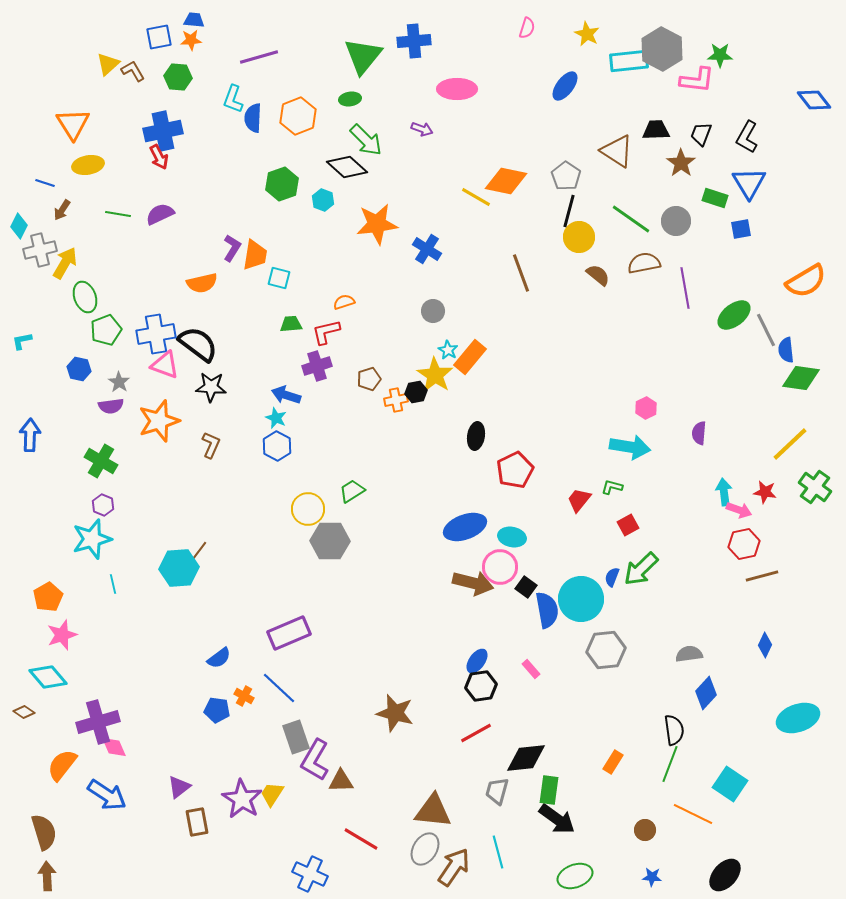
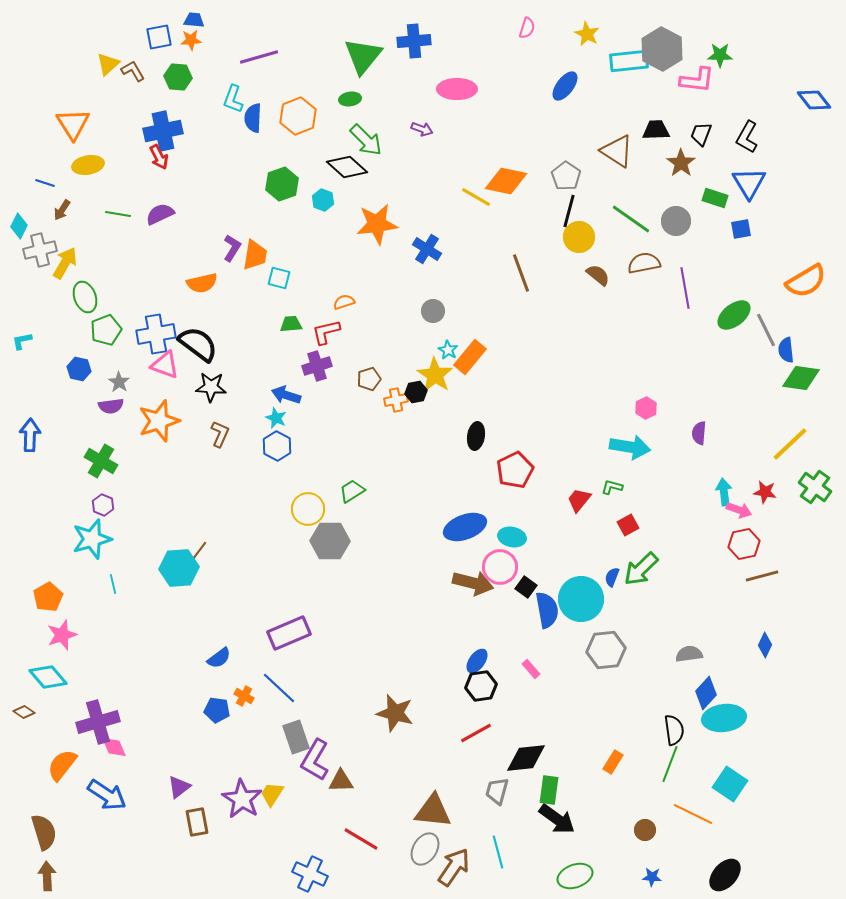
brown L-shape at (211, 445): moved 9 px right, 11 px up
cyan ellipse at (798, 718): moved 74 px left; rotated 12 degrees clockwise
